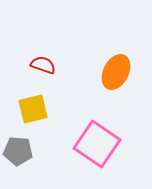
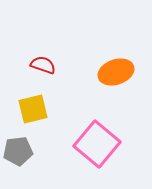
orange ellipse: rotated 44 degrees clockwise
pink square: rotated 6 degrees clockwise
gray pentagon: rotated 12 degrees counterclockwise
